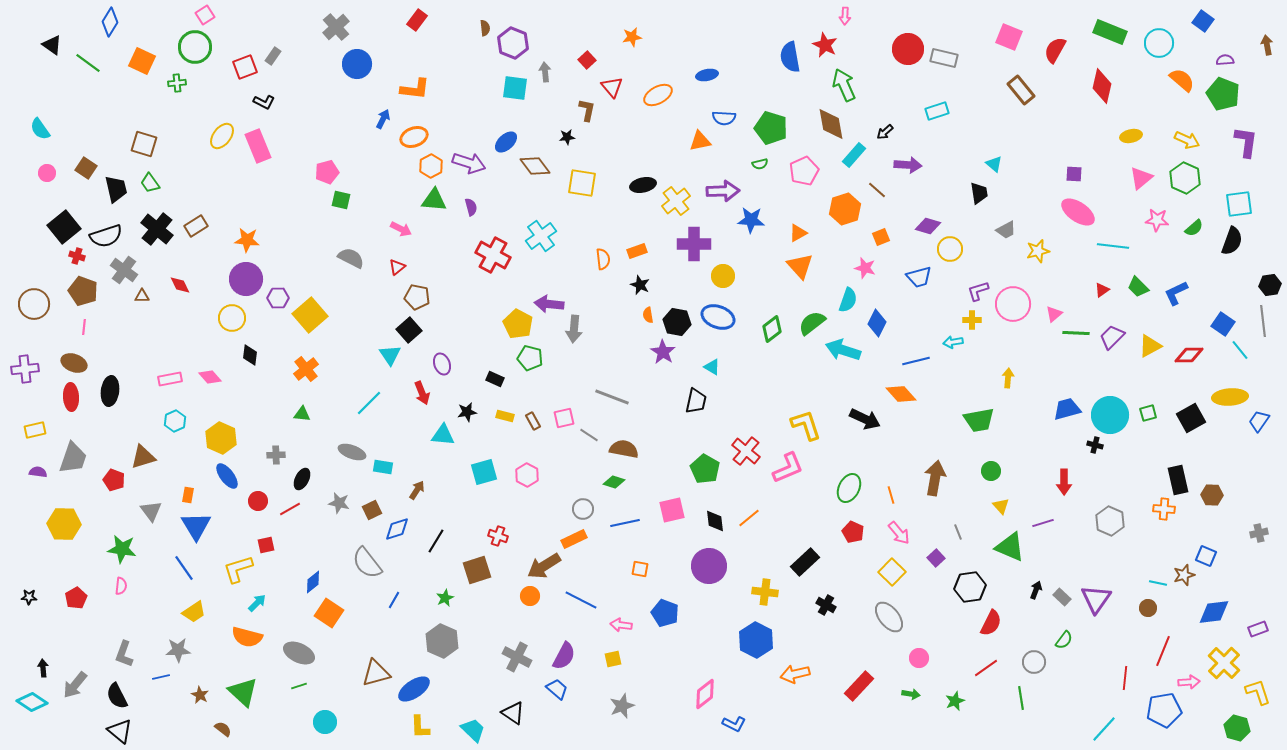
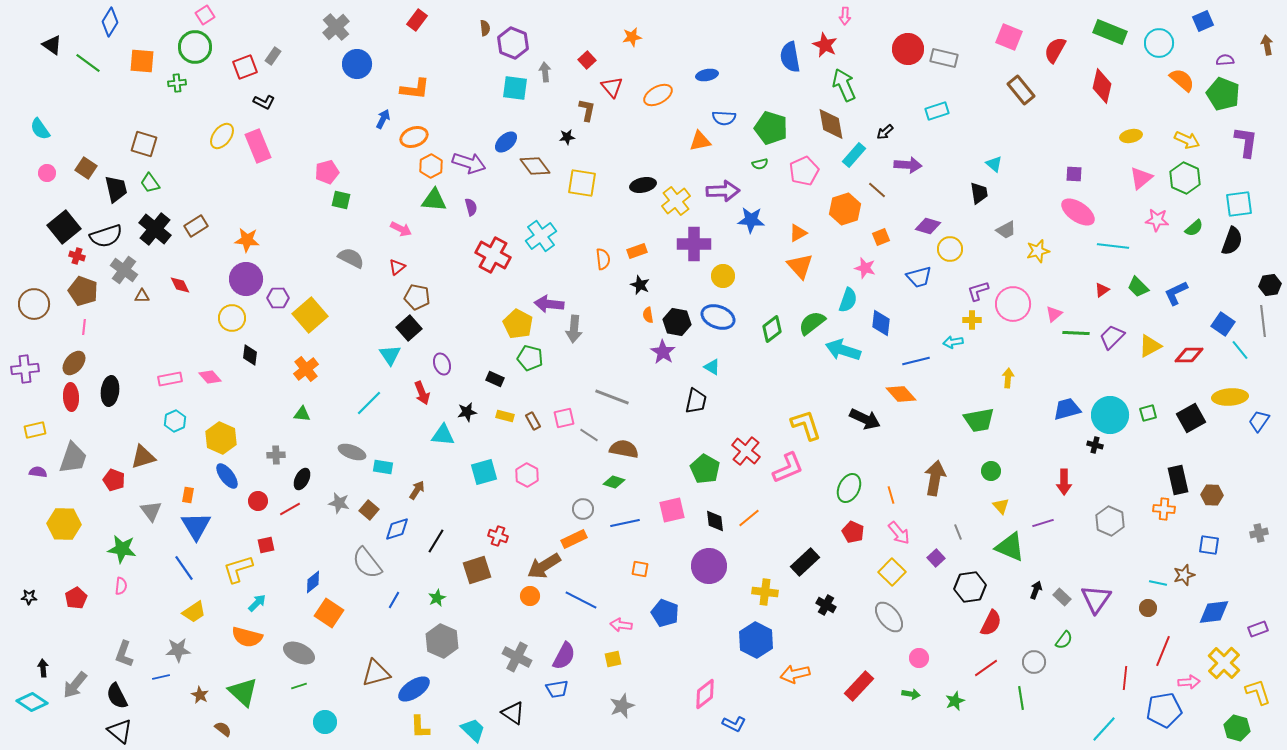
blue square at (1203, 21): rotated 30 degrees clockwise
orange square at (142, 61): rotated 20 degrees counterclockwise
black cross at (157, 229): moved 2 px left
blue diamond at (877, 323): moved 4 px right; rotated 20 degrees counterclockwise
black square at (409, 330): moved 2 px up
brown ellipse at (74, 363): rotated 70 degrees counterclockwise
brown square at (372, 510): moved 3 px left; rotated 24 degrees counterclockwise
blue square at (1206, 556): moved 3 px right, 11 px up; rotated 15 degrees counterclockwise
green star at (445, 598): moved 8 px left
blue trapezoid at (557, 689): rotated 130 degrees clockwise
